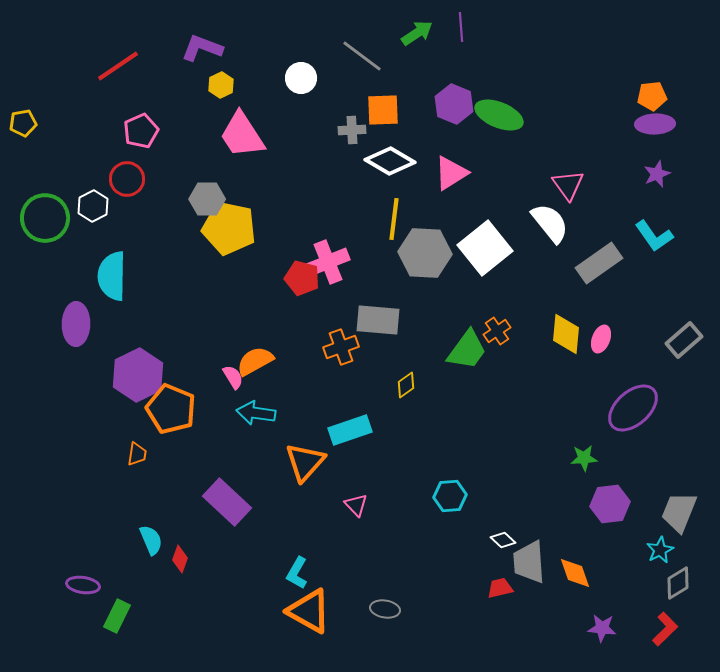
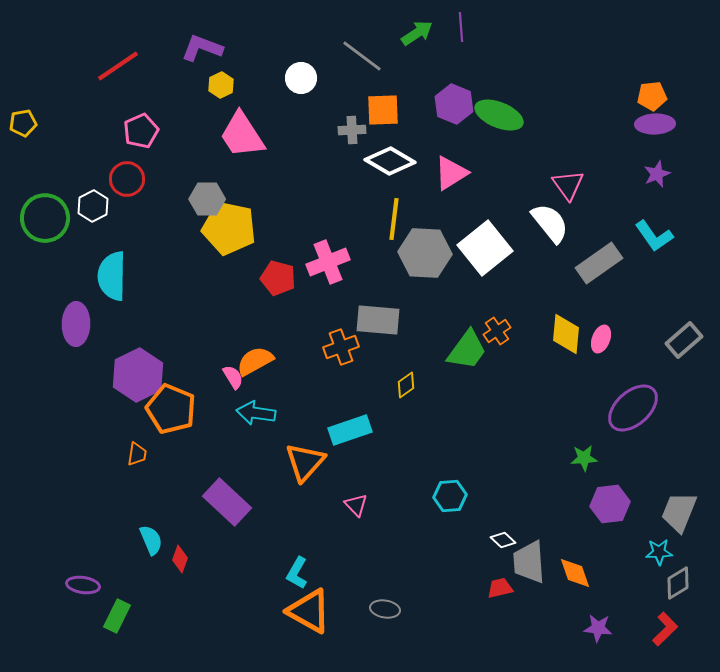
red pentagon at (302, 278): moved 24 px left
cyan star at (660, 550): moved 1 px left, 2 px down; rotated 24 degrees clockwise
purple star at (602, 628): moved 4 px left
